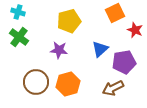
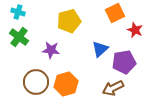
purple star: moved 8 px left
orange hexagon: moved 2 px left
